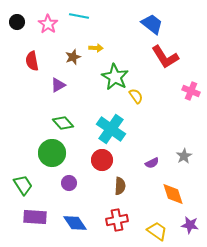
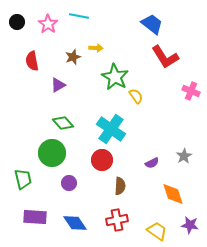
green trapezoid: moved 6 px up; rotated 20 degrees clockwise
